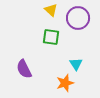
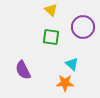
purple circle: moved 5 px right, 9 px down
cyan triangle: moved 4 px left; rotated 16 degrees counterclockwise
purple semicircle: moved 1 px left, 1 px down
orange star: rotated 18 degrees clockwise
